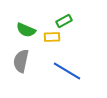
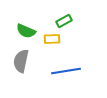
green semicircle: moved 1 px down
yellow rectangle: moved 2 px down
blue line: moved 1 px left; rotated 40 degrees counterclockwise
